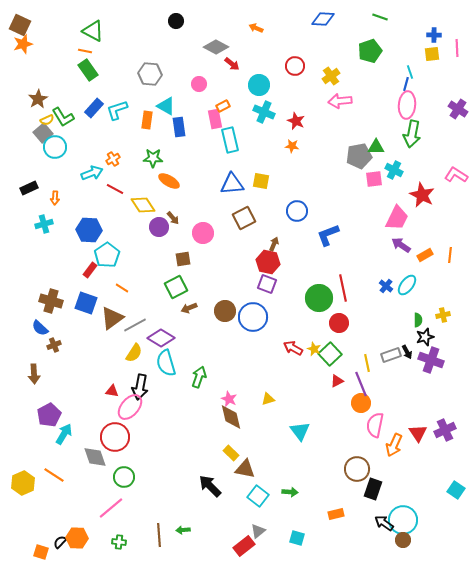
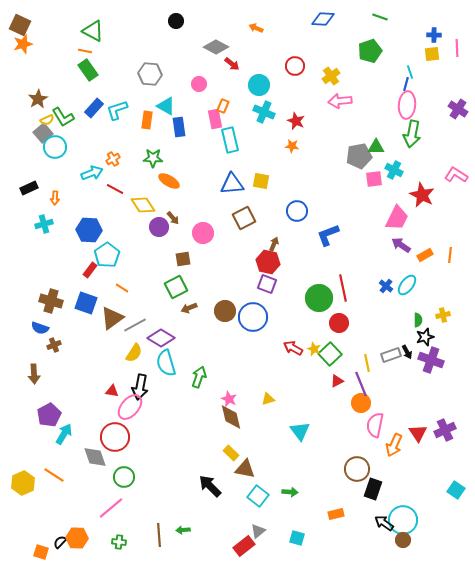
orange rectangle at (223, 106): rotated 40 degrees counterclockwise
blue semicircle at (40, 328): rotated 24 degrees counterclockwise
